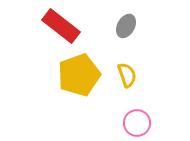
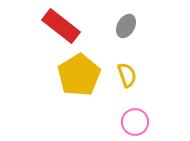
yellow pentagon: rotated 12 degrees counterclockwise
pink circle: moved 2 px left, 1 px up
